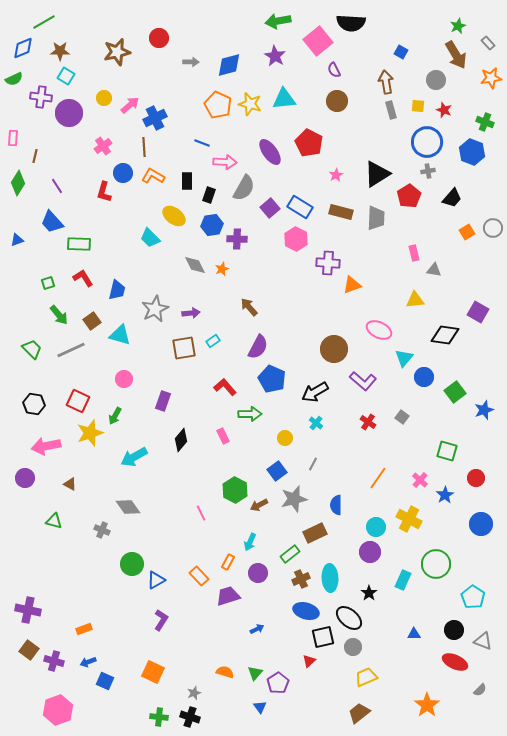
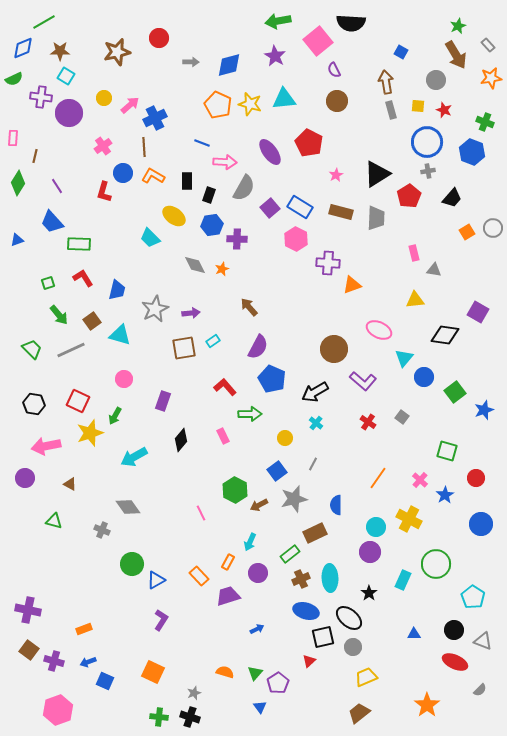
gray rectangle at (488, 43): moved 2 px down
